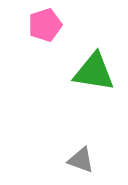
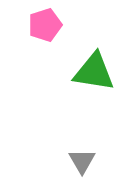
gray triangle: moved 1 px right, 1 px down; rotated 40 degrees clockwise
